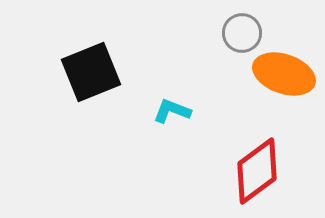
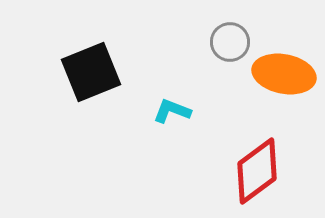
gray circle: moved 12 px left, 9 px down
orange ellipse: rotated 8 degrees counterclockwise
